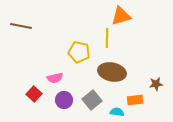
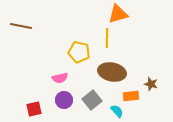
orange triangle: moved 3 px left, 2 px up
pink semicircle: moved 5 px right
brown star: moved 5 px left; rotated 24 degrees clockwise
red square: moved 15 px down; rotated 35 degrees clockwise
orange rectangle: moved 4 px left, 4 px up
cyan semicircle: moved 1 px up; rotated 40 degrees clockwise
